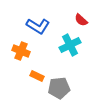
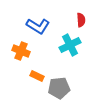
red semicircle: rotated 136 degrees counterclockwise
